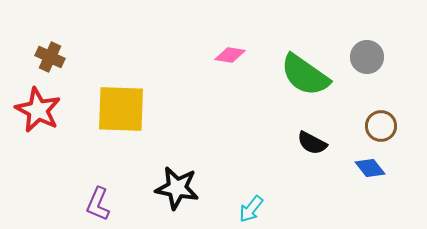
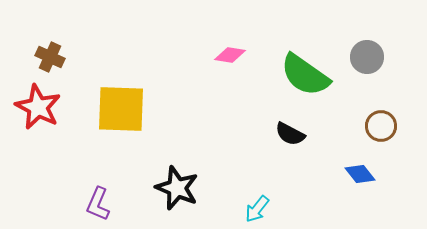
red star: moved 3 px up
black semicircle: moved 22 px left, 9 px up
blue diamond: moved 10 px left, 6 px down
black star: rotated 12 degrees clockwise
cyan arrow: moved 6 px right
